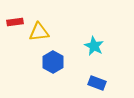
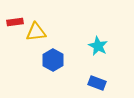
yellow triangle: moved 3 px left
cyan star: moved 4 px right
blue hexagon: moved 2 px up
